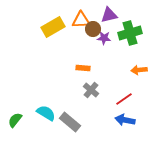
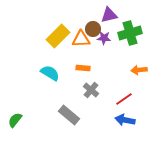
orange triangle: moved 19 px down
yellow rectangle: moved 5 px right, 9 px down; rotated 15 degrees counterclockwise
cyan semicircle: moved 4 px right, 40 px up
gray rectangle: moved 1 px left, 7 px up
